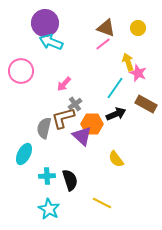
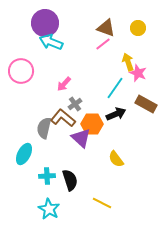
brown L-shape: rotated 55 degrees clockwise
purple triangle: moved 1 px left, 2 px down
